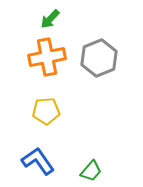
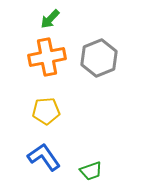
blue L-shape: moved 6 px right, 4 px up
green trapezoid: rotated 30 degrees clockwise
